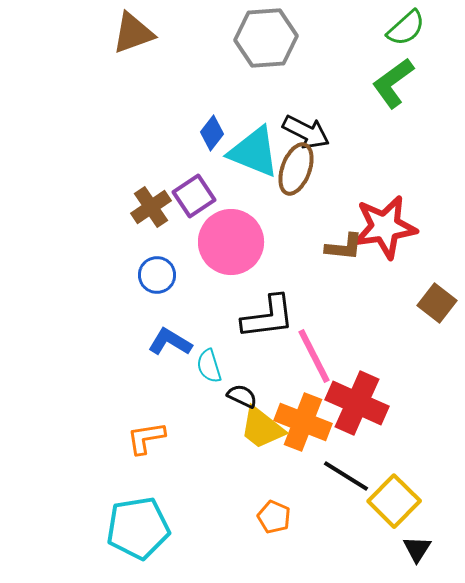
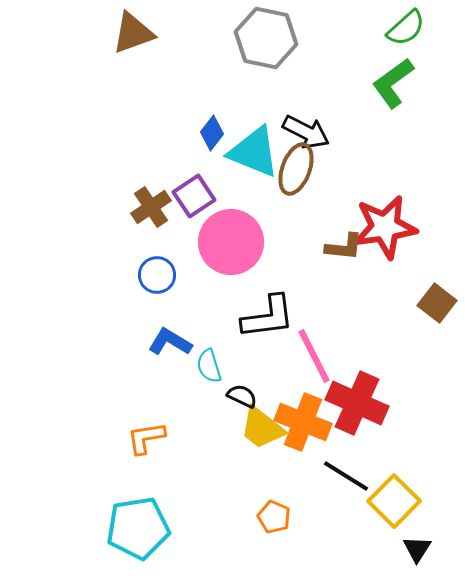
gray hexagon: rotated 16 degrees clockwise
